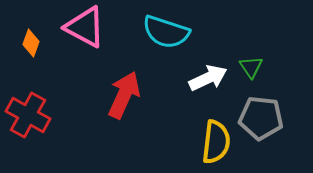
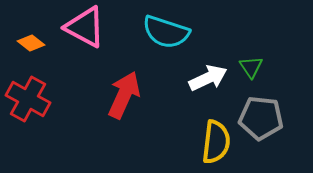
orange diamond: rotated 72 degrees counterclockwise
red cross: moved 16 px up
